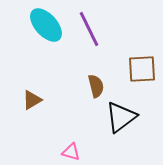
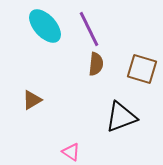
cyan ellipse: moved 1 px left, 1 px down
brown square: rotated 20 degrees clockwise
brown semicircle: moved 22 px up; rotated 20 degrees clockwise
black triangle: rotated 16 degrees clockwise
pink triangle: rotated 18 degrees clockwise
